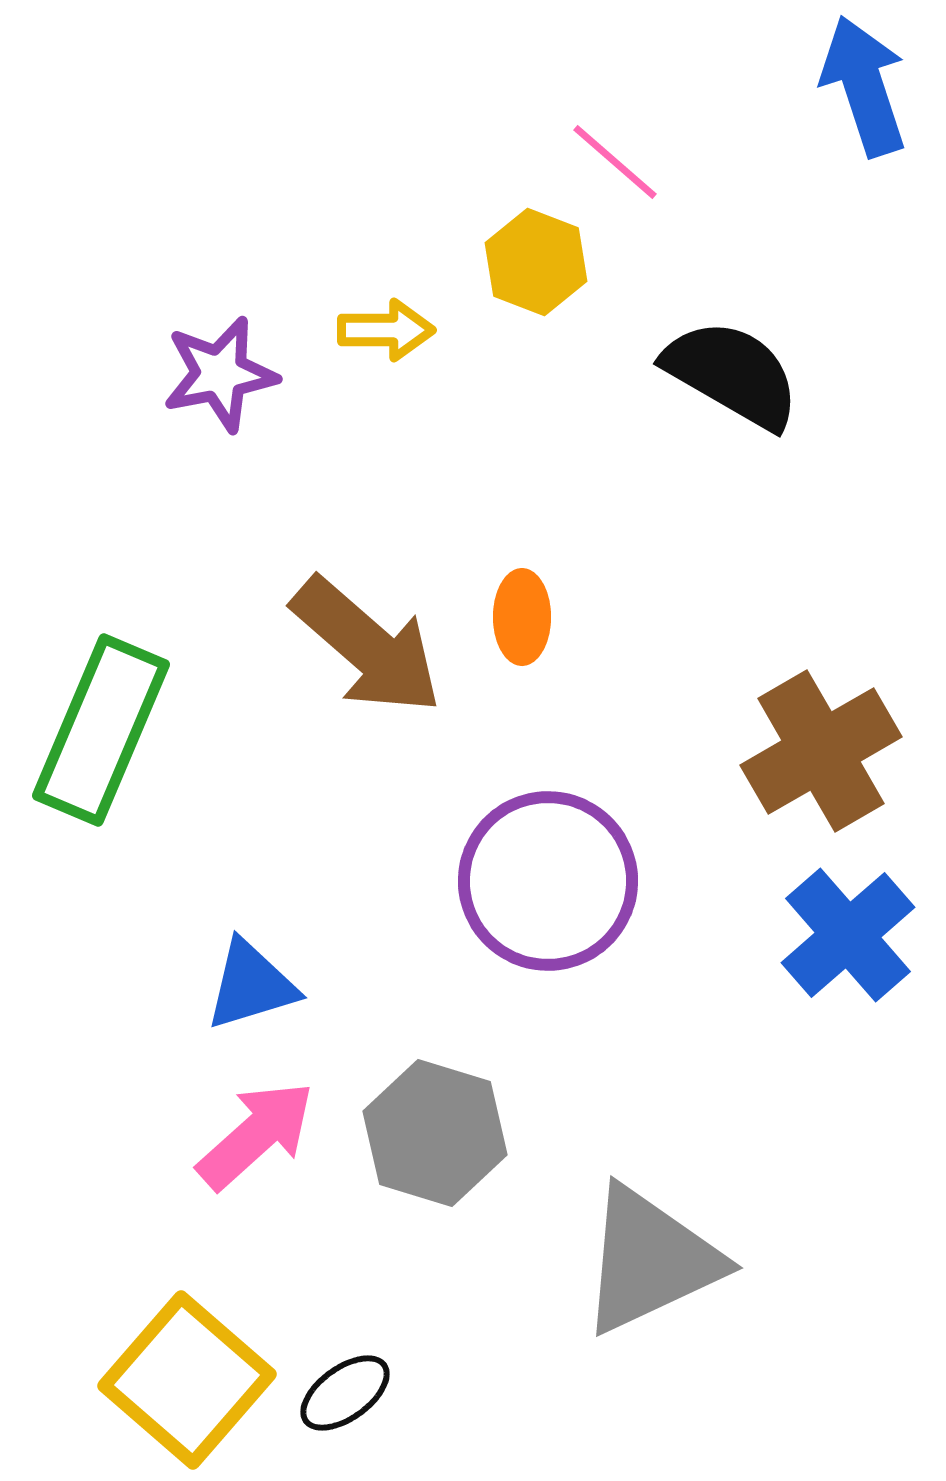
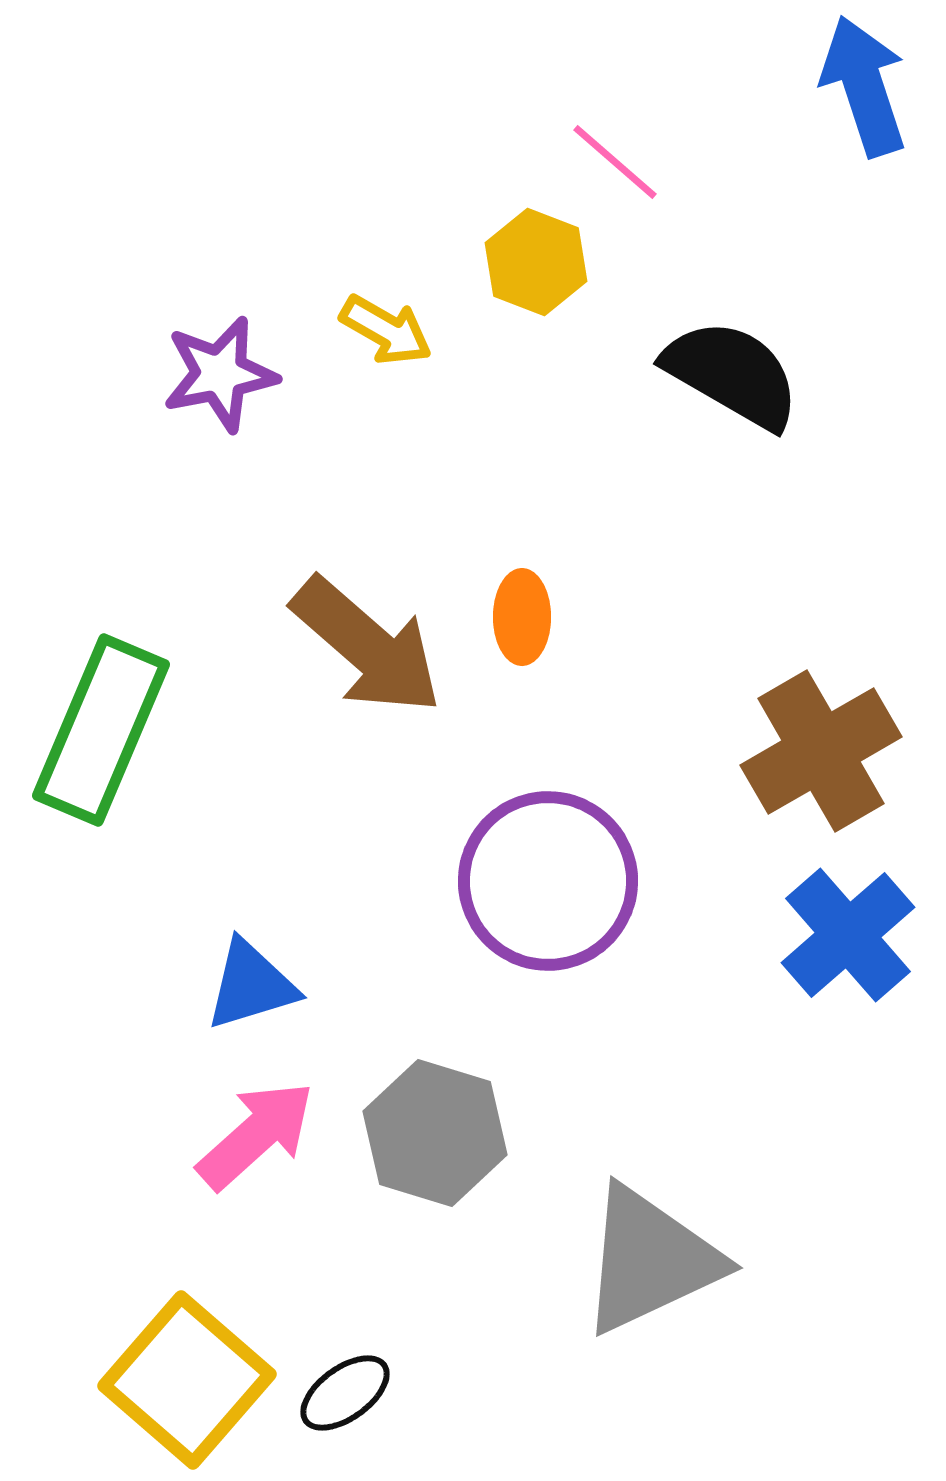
yellow arrow: rotated 30 degrees clockwise
